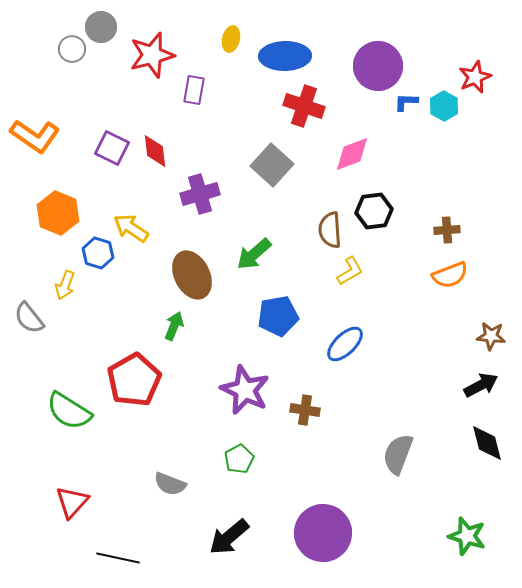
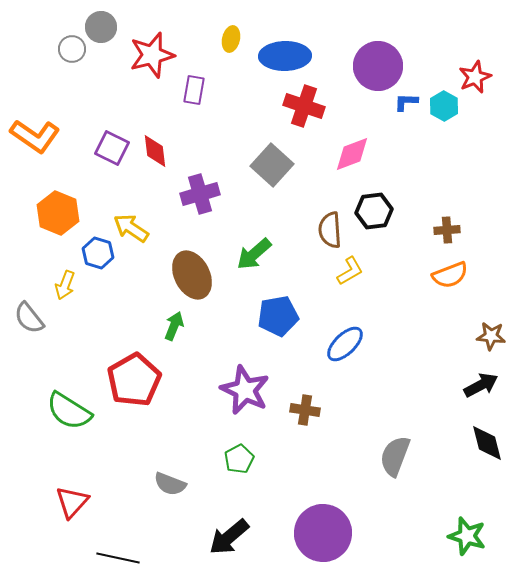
gray semicircle at (398, 454): moved 3 px left, 2 px down
